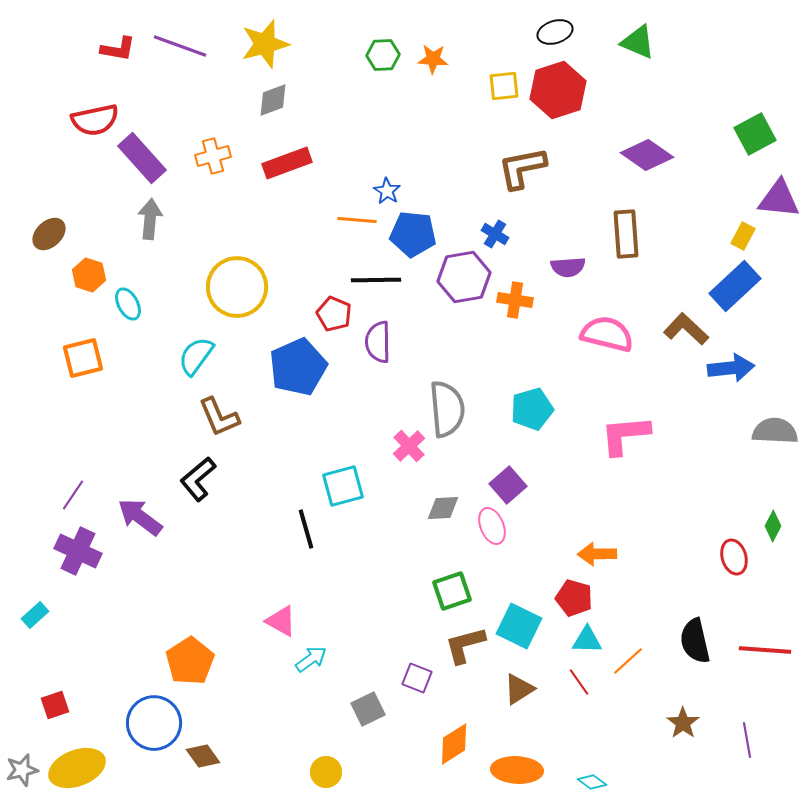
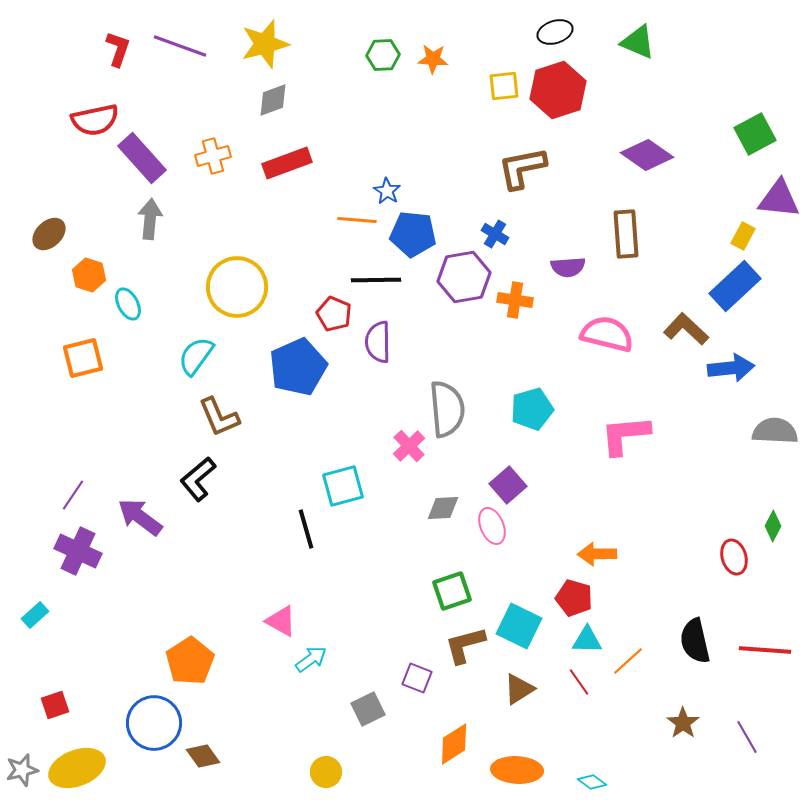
red L-shape at (118, 49): rotated 81 degrees counterclockwise
purple line at (747, 740): moved 3 px up; rotated 20 degrees counterclockwise
